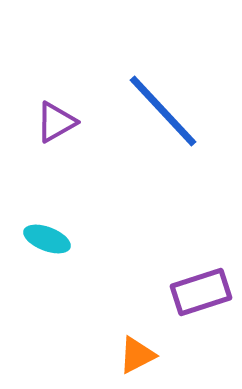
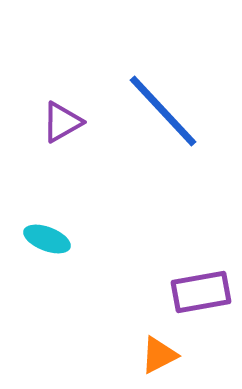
purple triangle: moved 6 px right
purple rectangle: rotated 8 degrees clockwise
orange triangle: moved 22 px right
